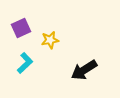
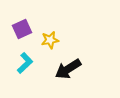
purple square: moved 1 px right, 1 px down
black arrow: moved 16 px left, 1 px up
